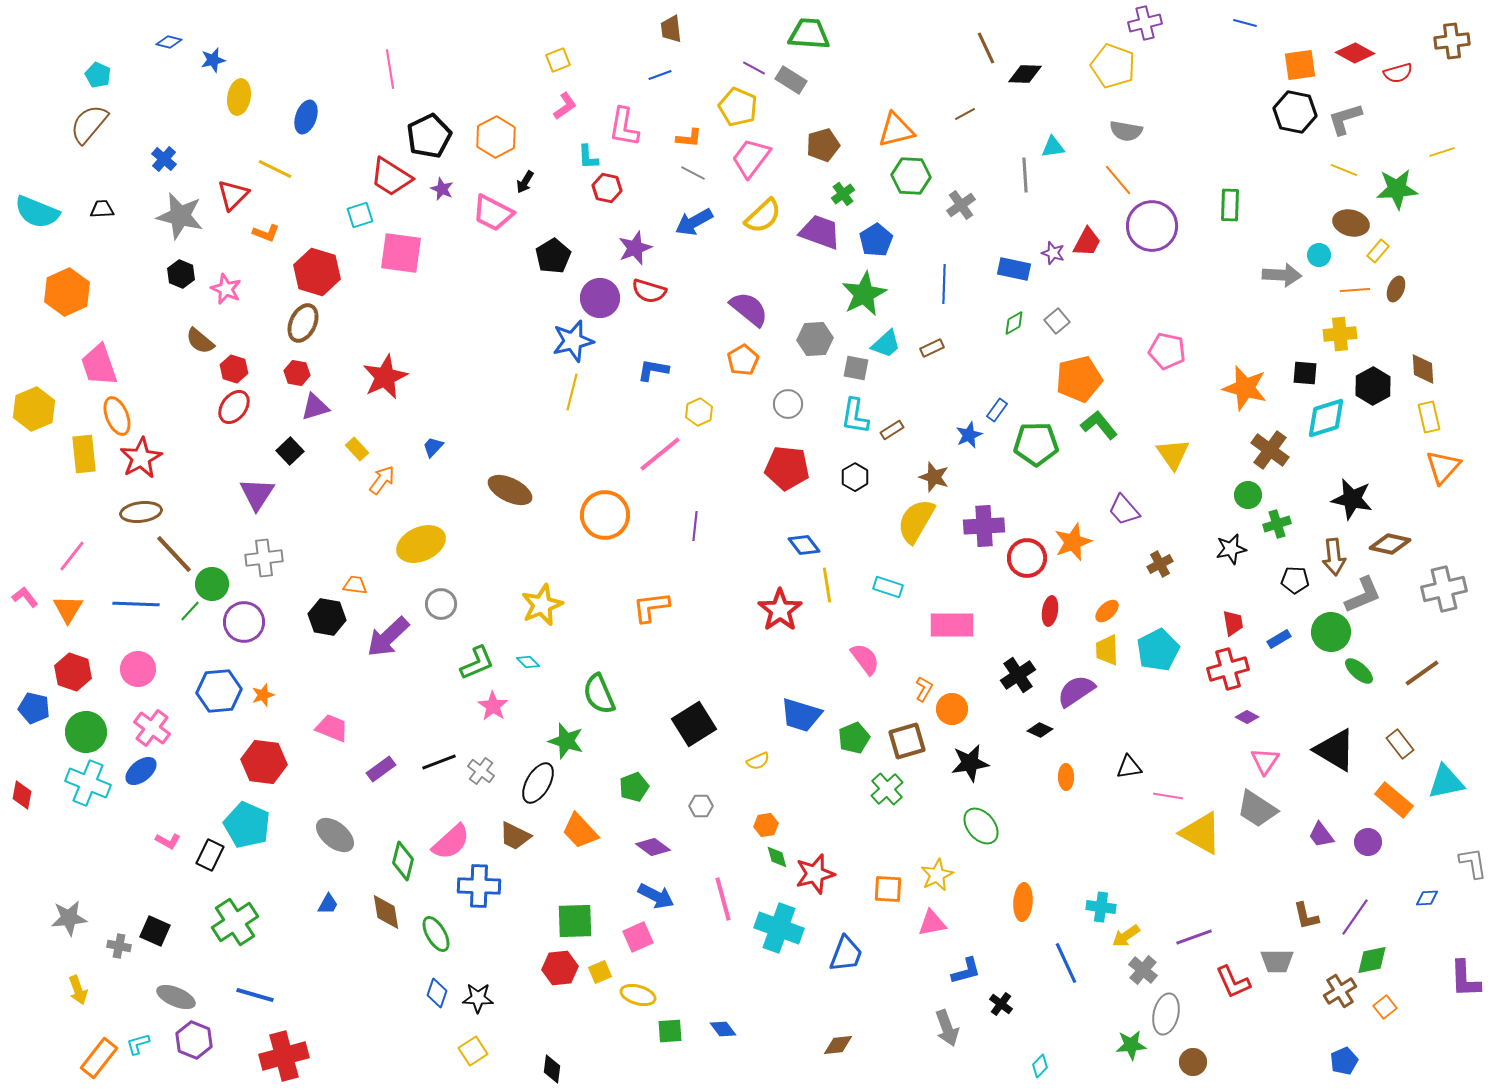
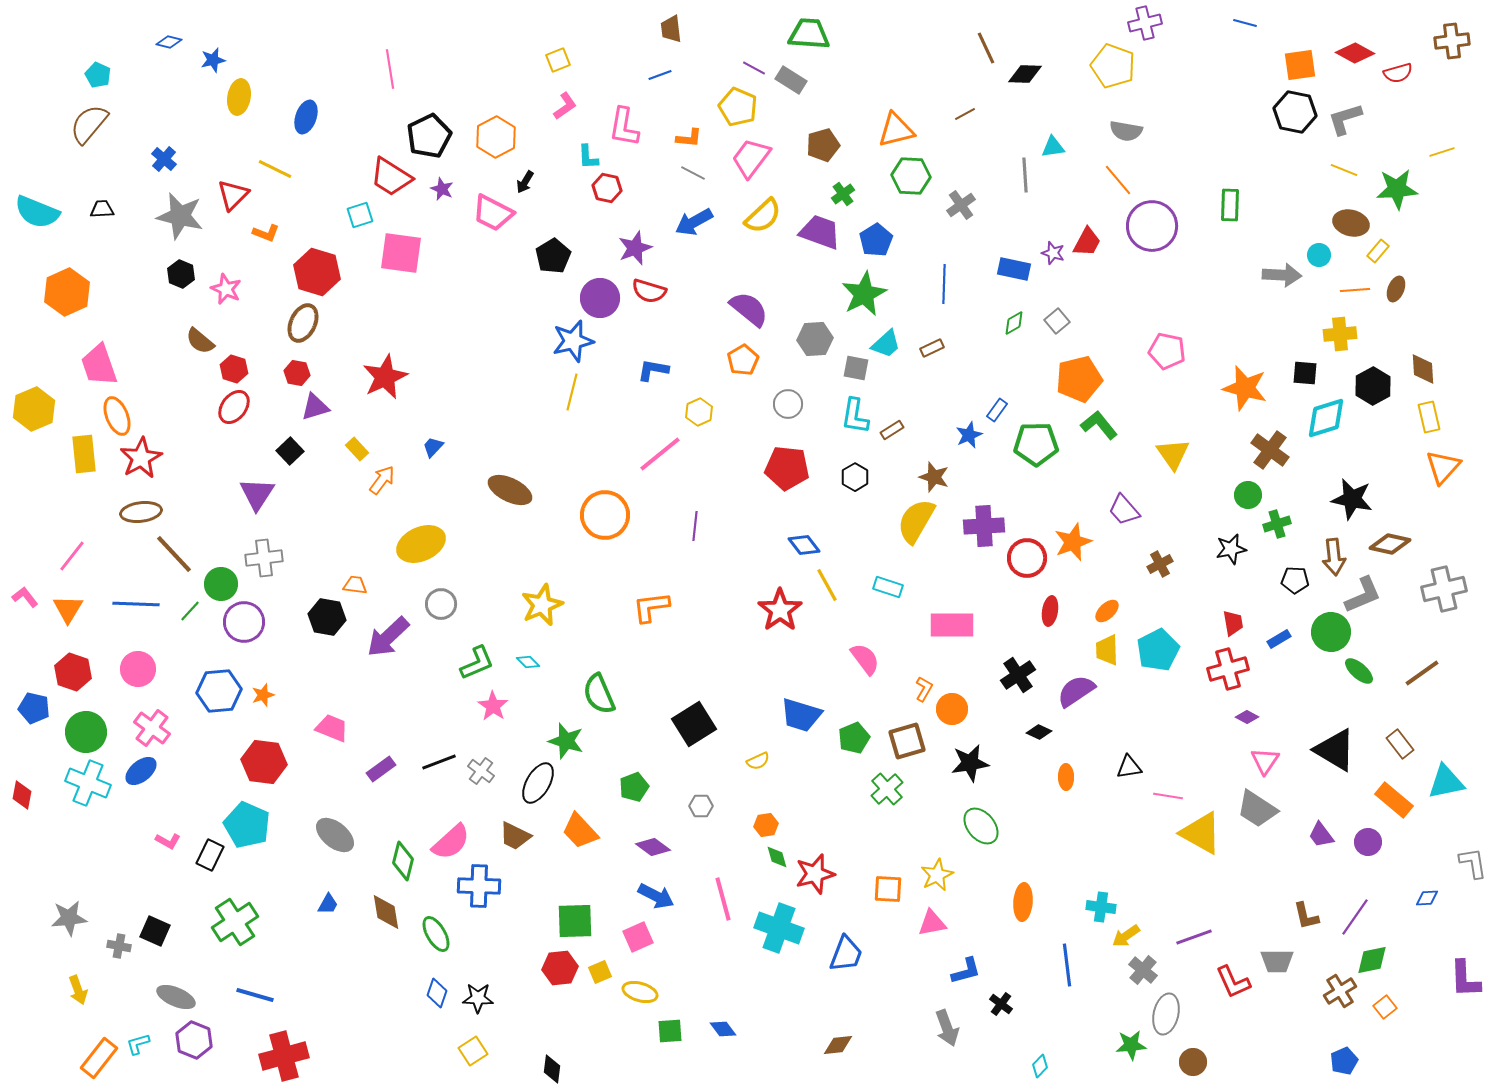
green circle at (212, 584): moved 9 px right
yellow line at (827, 585): rotated 20 degrees counterclockwise
black diamond at (1040, 730): moved 1 px left, 2 px down
blue line at (1066, 963): moved 1 px right, 2 px down; rotated 18 degrees clockwise
yellow ellipse at (638, 995): moved 2 px right, 3 px up
